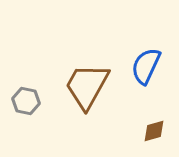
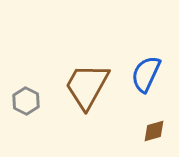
blue semicircle: moved 8 px down
gray hexagon: rotated 16 degrees clockwise
